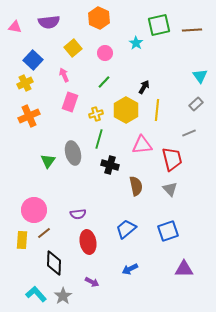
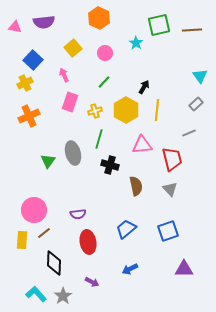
purple semicircle at (49, 22): moved 5 px left
yellow cross at (96, 114): moved 1 px left, 3 px up
